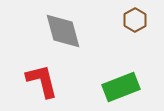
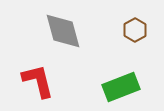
brown hexagon: moved 10 px down
red L-shape: moved 4 px left
